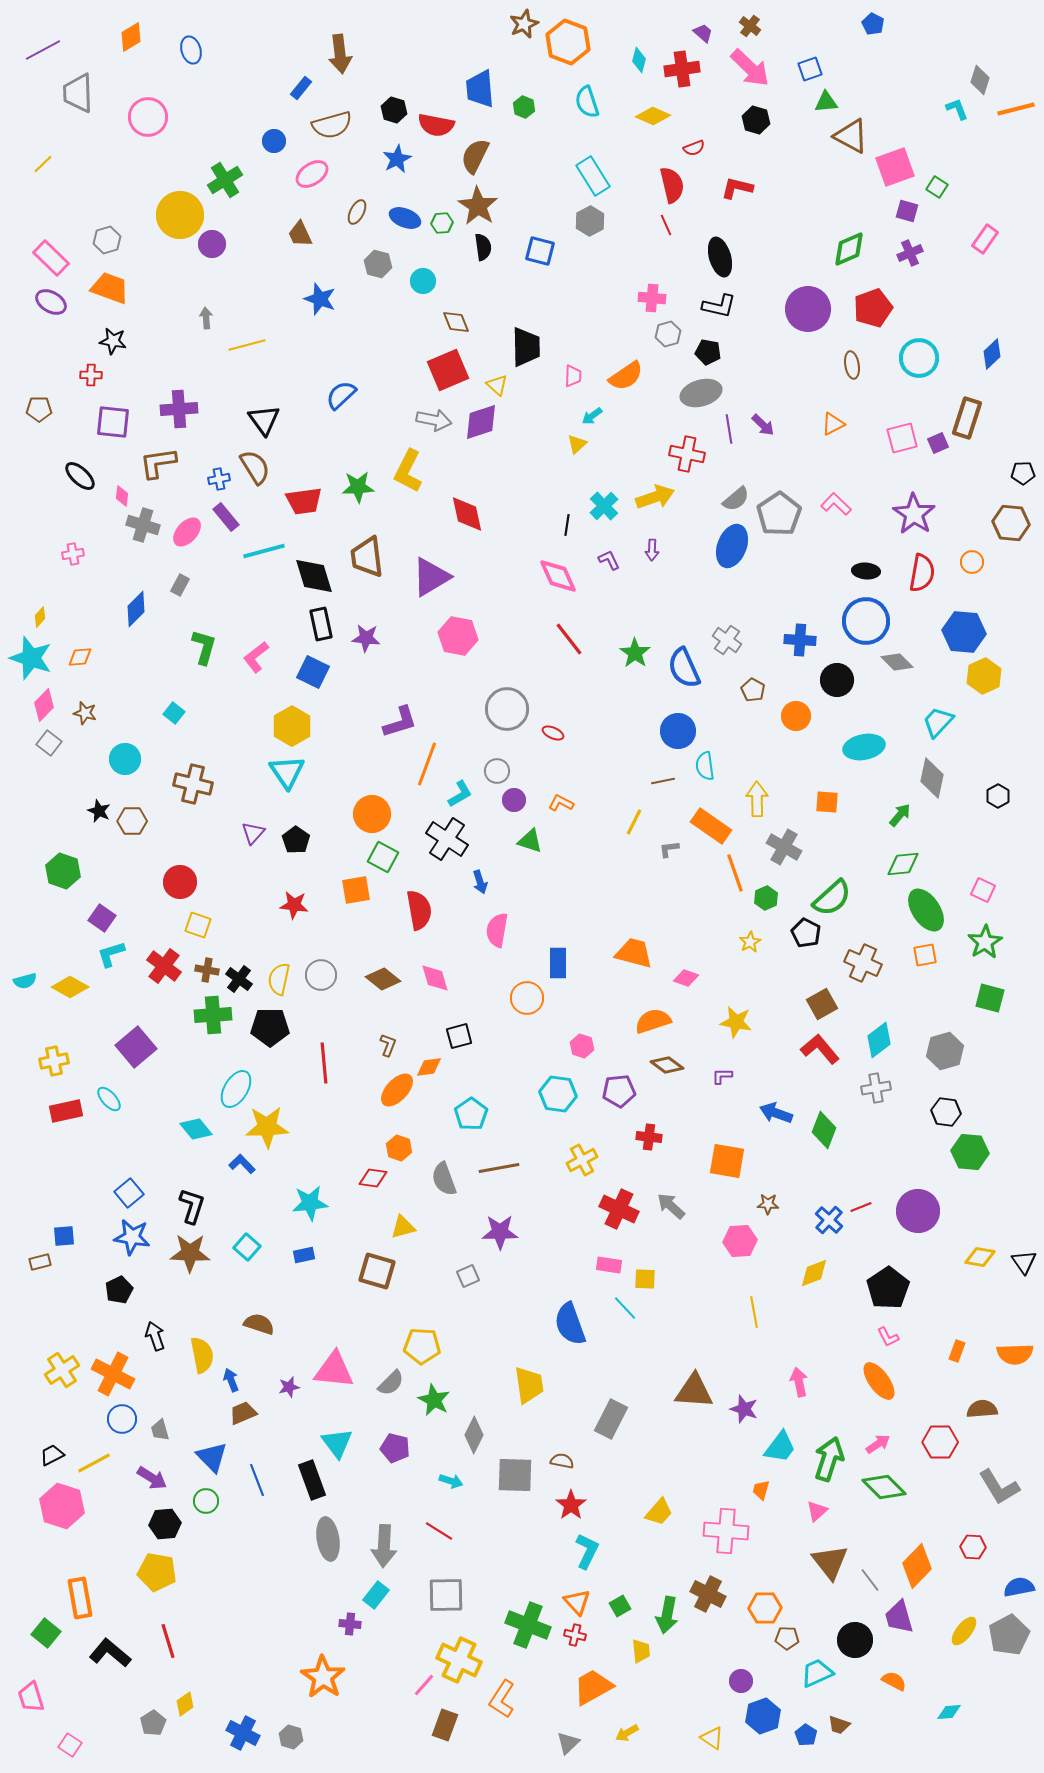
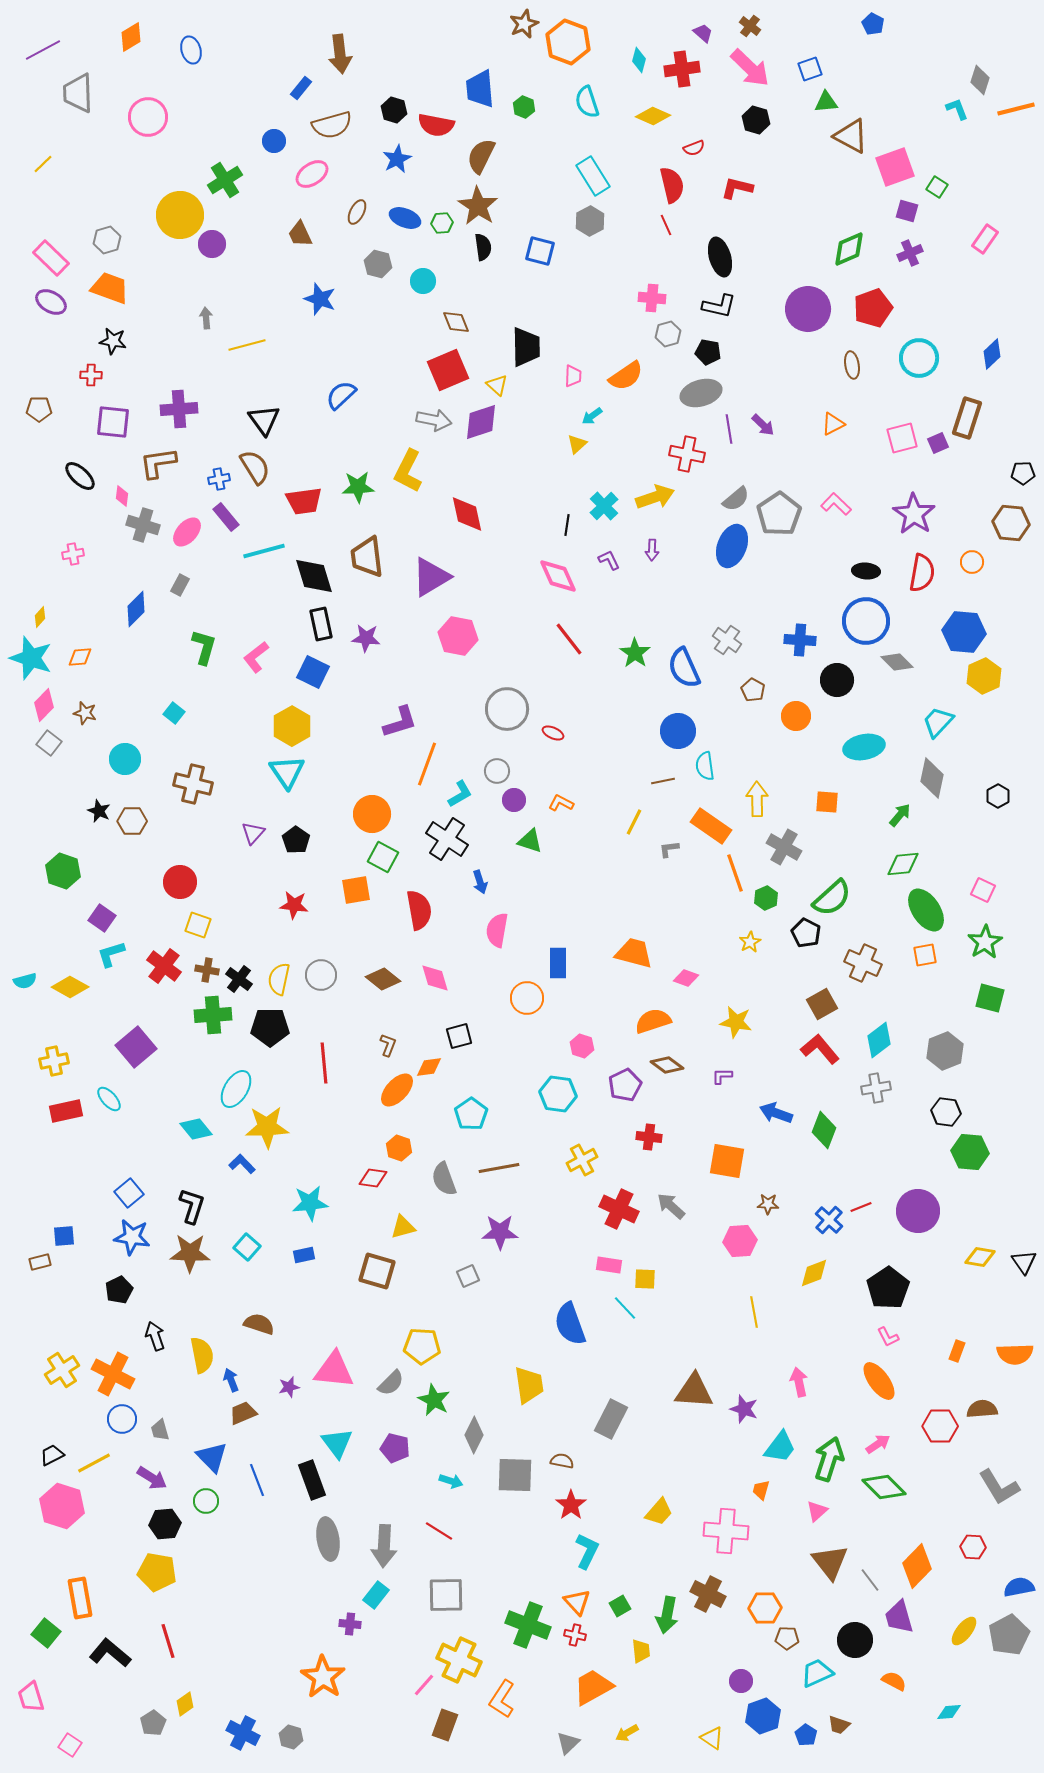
brown semicircle at (475, 156): moved 6 px right
gray hexagon at (945, 1051): rotated 6 degrees counterclockwise
purple pentagon at (619, 1091): moved 6 px right, 6 px up; rotated 20 degrees counterclockwise
red hexagon at (940, 1442): moved 16 px up
